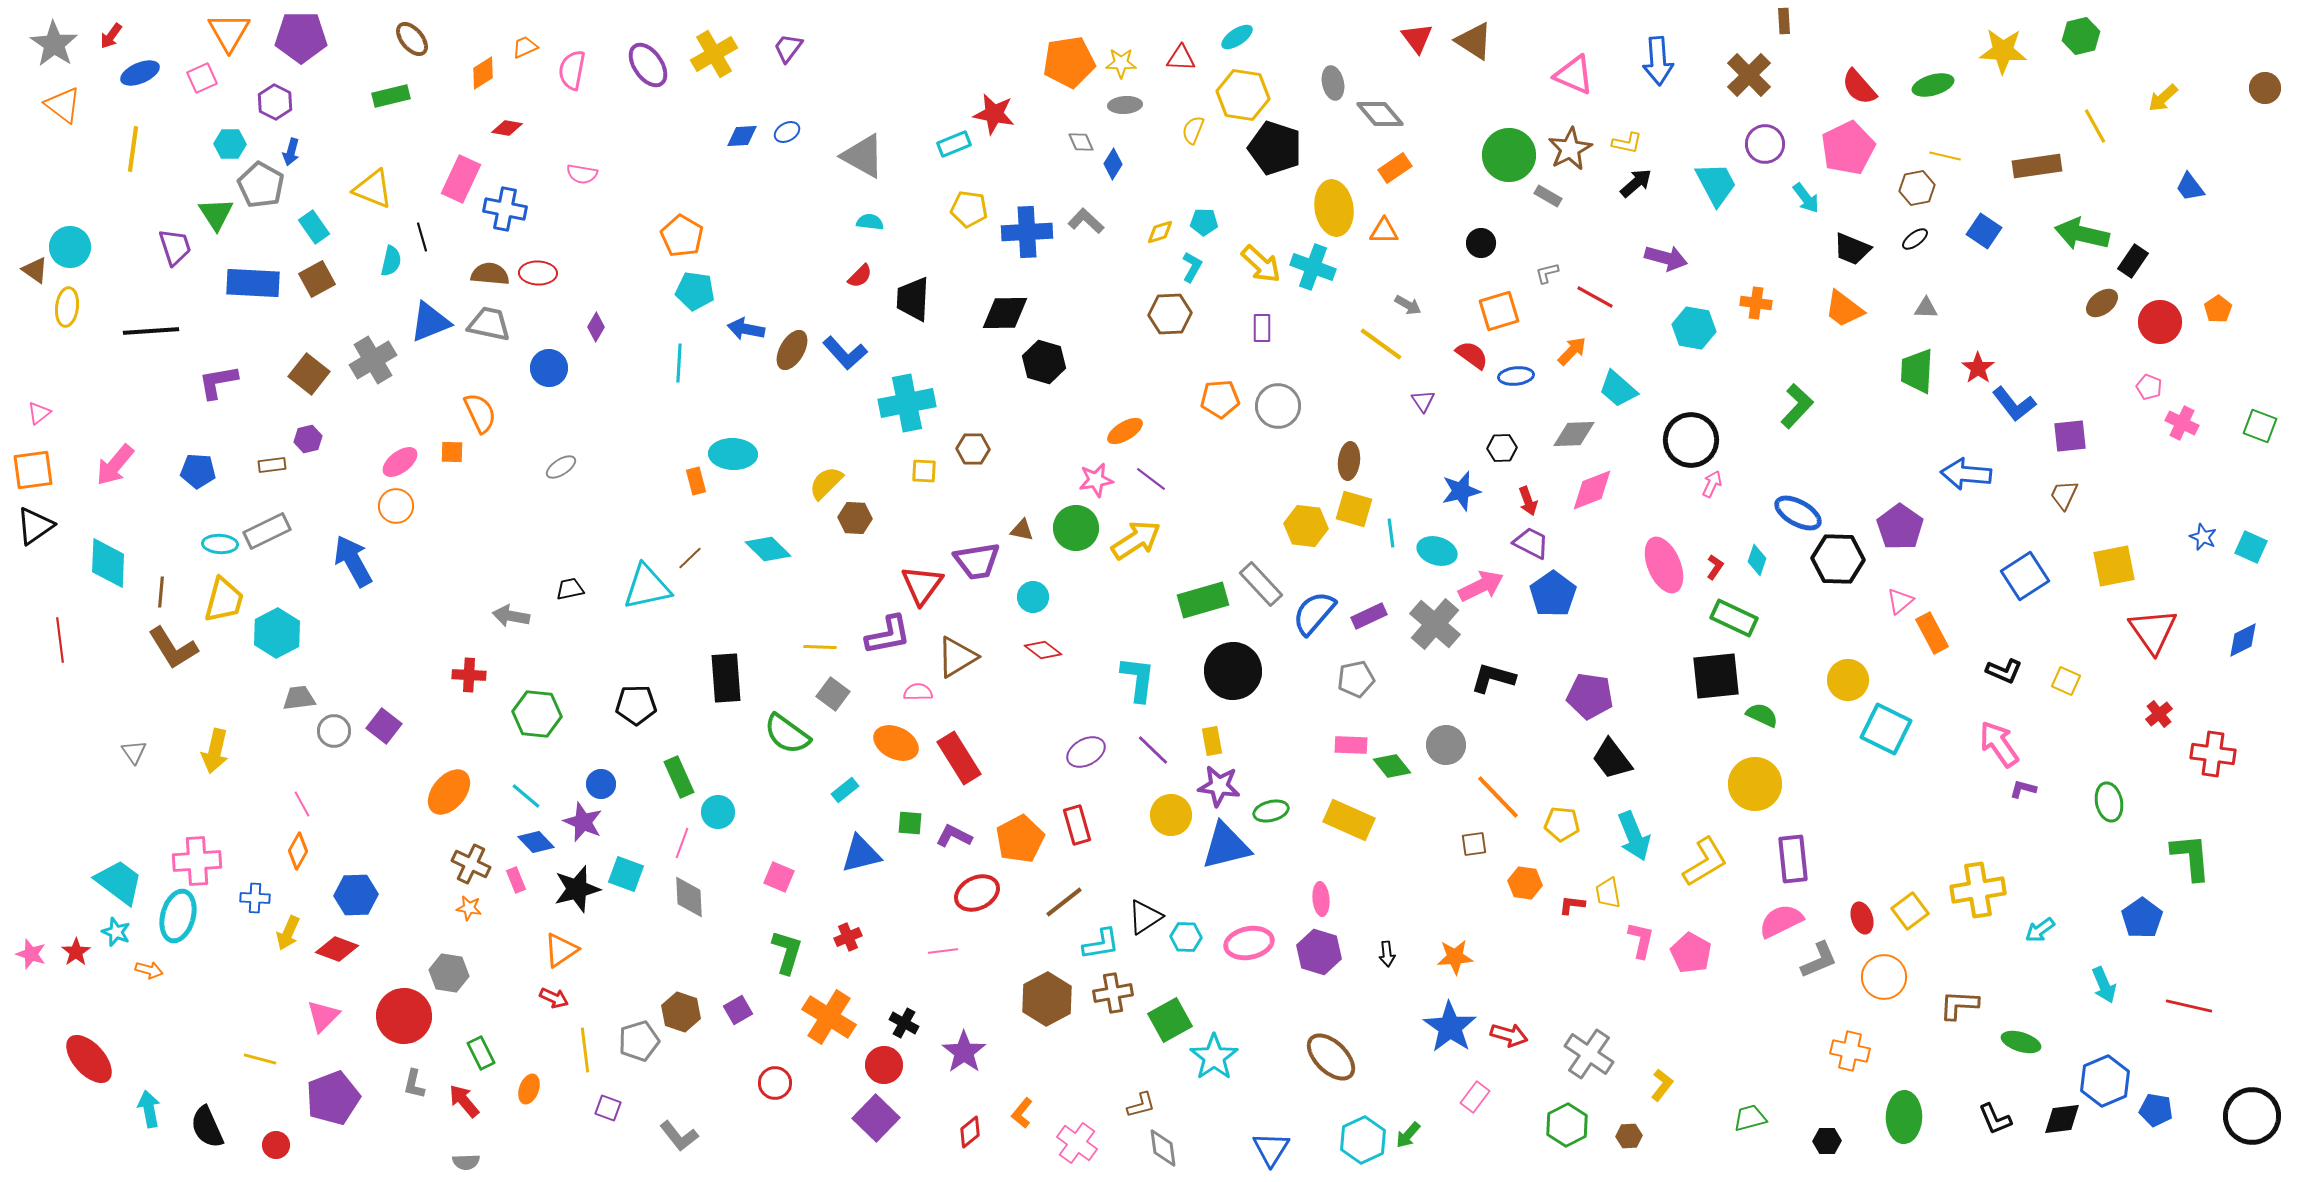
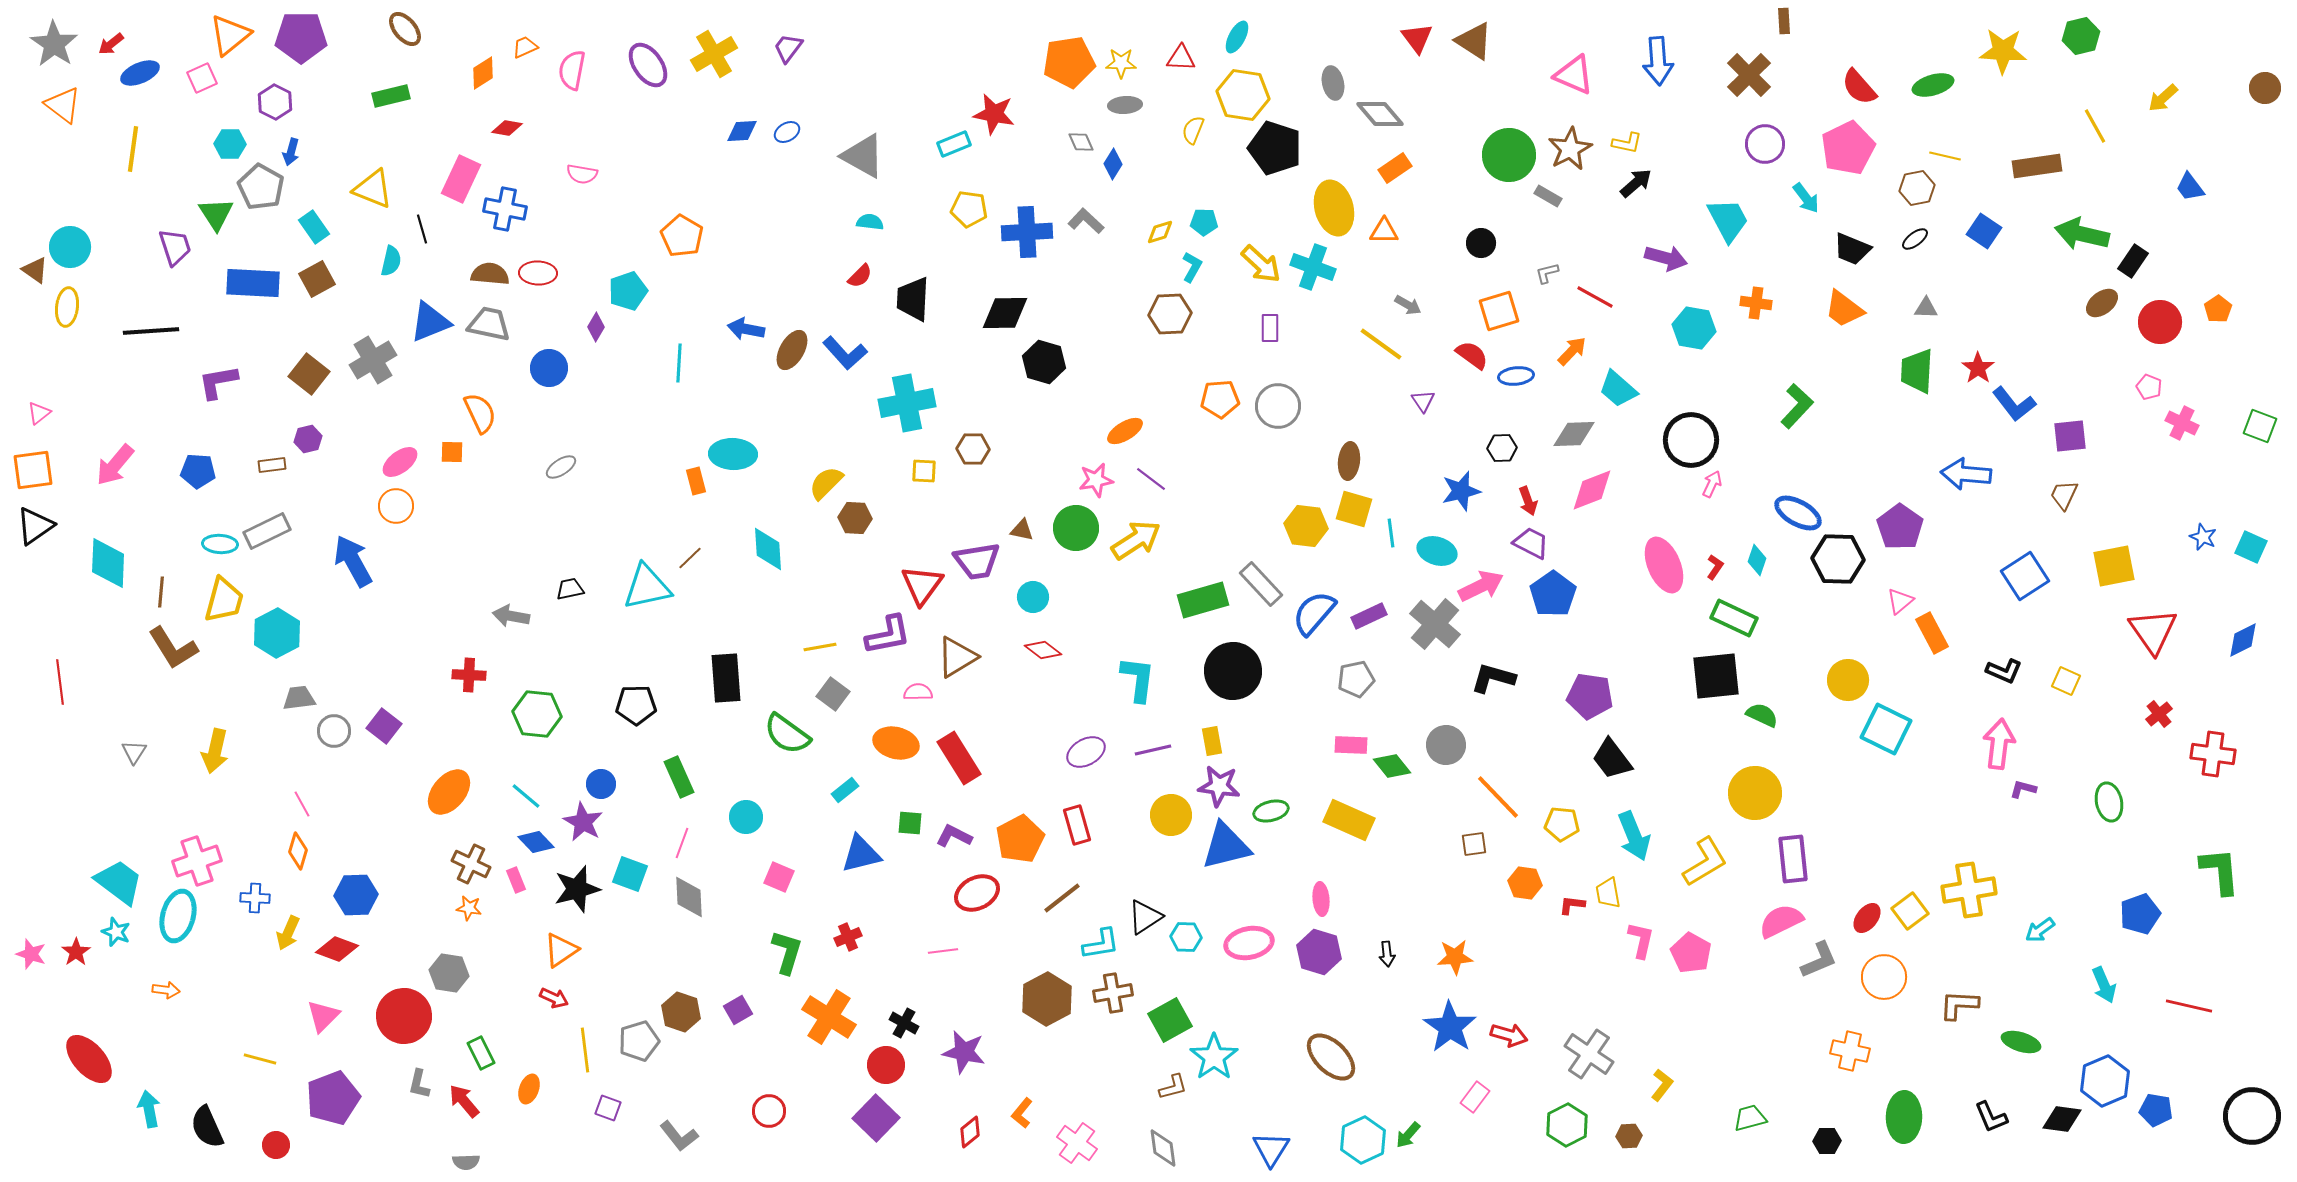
orange triangle at (229, 32): moved 1 px right, 3 px down; rotated 21 degrees clockwise
red arrow at (111, 36): moved 8 px down; rotated 16 degrees clockwise
cyan ellipse at (1237, 37): rotated 28 degrees counterclockwise
brown ellipse at (412, 39): moved 7 px left, 10 px up
blue diamond at (742, 136): moved 5 px up
cyan trapezoid at (1716, 184): moved 12 px right, 36 px down
gray pentagon at (261, 185): moved 2 px down
yellow ellipse at (1334, 208): rotated 6 degrees counterclockwise
black line at (422, 237): moved 8 px up
cyan pentagon at (695, 291): moved 67 px left; rotated 27 degrees counterclockwise
purple rectangle at (1262, 328): moved 8 px right
cyan diamond at (768, 549): rotated 42 degrees clockwise
red line at (60, 640): moved 42 px down
yellow line at (820, 647): rotated 12 degrees counterclockwise
orange ellipse at (896, 743): rotated 12 degrees counterclockwise
pink arrow at (1999, 744): rotated 42 degrees clockwise
purple line at (1153, 750): rotated 57 degrees counterclockwise
gray triangle at (134, 752): rotated 8 degrees clockwise
yellow circle at (1755, 784): moved 9 px down
cyan circle at (718, 812): moved 28 px right, 5 px down
purple star at (583, 822): rotated 6 degrees clockwise
orange diamond at (298, 851): rotated 12 degrees counterclockwise
green L-shape at (2191, 857): moved 29 px right, 14 px down
pink cross at (197, 861): rotated 15 degrees counterclockwise
cyan square at (626, 874): moved 4 px right
yellow cross at (1978, 890): moved 9 px left
brown line at (1064, 902): moved 2 px left, 4 px up
red ellipse at (1862, 918): moved 5 px right; rotated 56 degrees clockwise
blue pentagon at (2142, 918): moved 2 px left, 4 px up; rotated 15 degrees clockwise
orange arrow at (149, 970): moved 17 px right, 20 px down; rotated 8 degrees counterclockwise
purple star at (964, 1052): rotated 24 degrees counterclockwise
red circle at (884, 1065): moved 2 px right
red circle at (775, 1083): moved 6 px left, 28 px down
gray L-shape at (414, 1084): moved 5 px right
brown L-shape at (1141, 1105): moved 32 px right, 18 px up
black L-shape at (1995, 1119): moved 4 px left, 2 px up
black diamond at (2062, 1119): rotated 15 degrees clockwise
